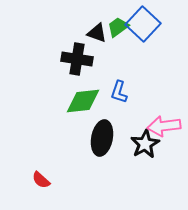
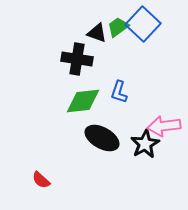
black ellipse: rotated 72 degrees counterclockwise
